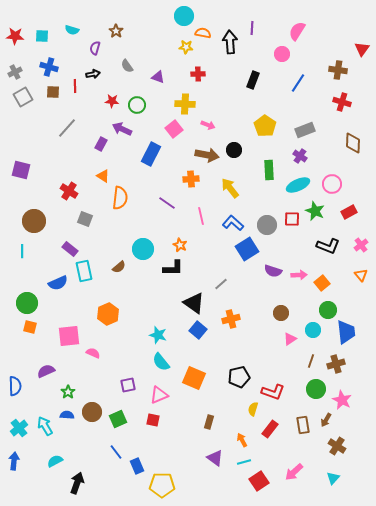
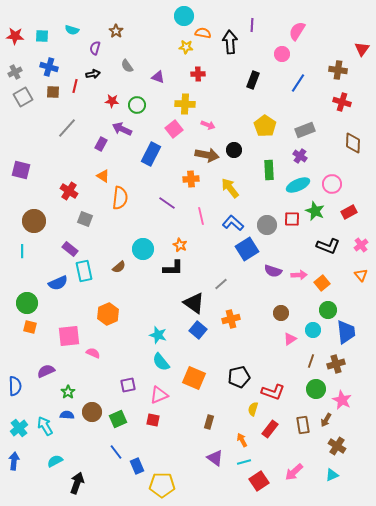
purple line at (252, 28): moved 3 px up
red line at (75, 86): rotated 16 degrees clockwise
cyan triangle at (333, 478): moved 1 px left, 3 px up; rotated 24 degrees clockwise
